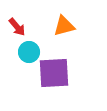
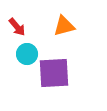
cyan circle: moved 2 px left, 2 px down
